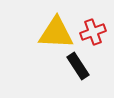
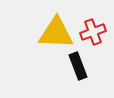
black rectangle: rotated 12 degrees clockwise
